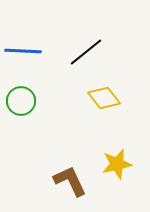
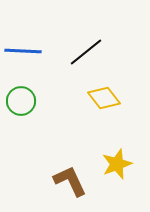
yellow star: rotated 8 degrees counterclockwise
